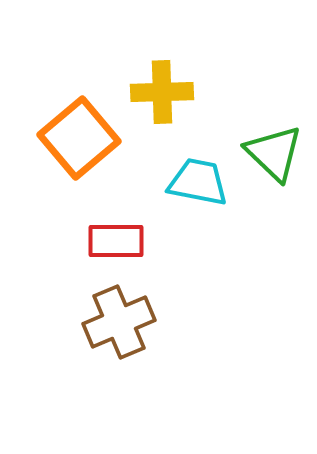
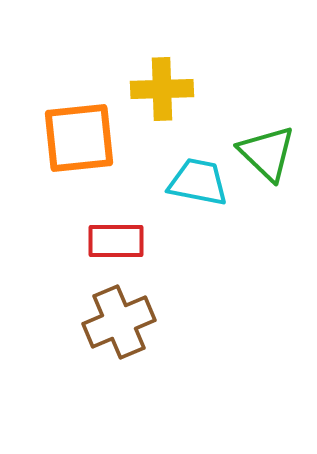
yellow cross: moved 3 px up
orange square: rotated 34 degrees clockwise
green triangle: moved 7 px left
